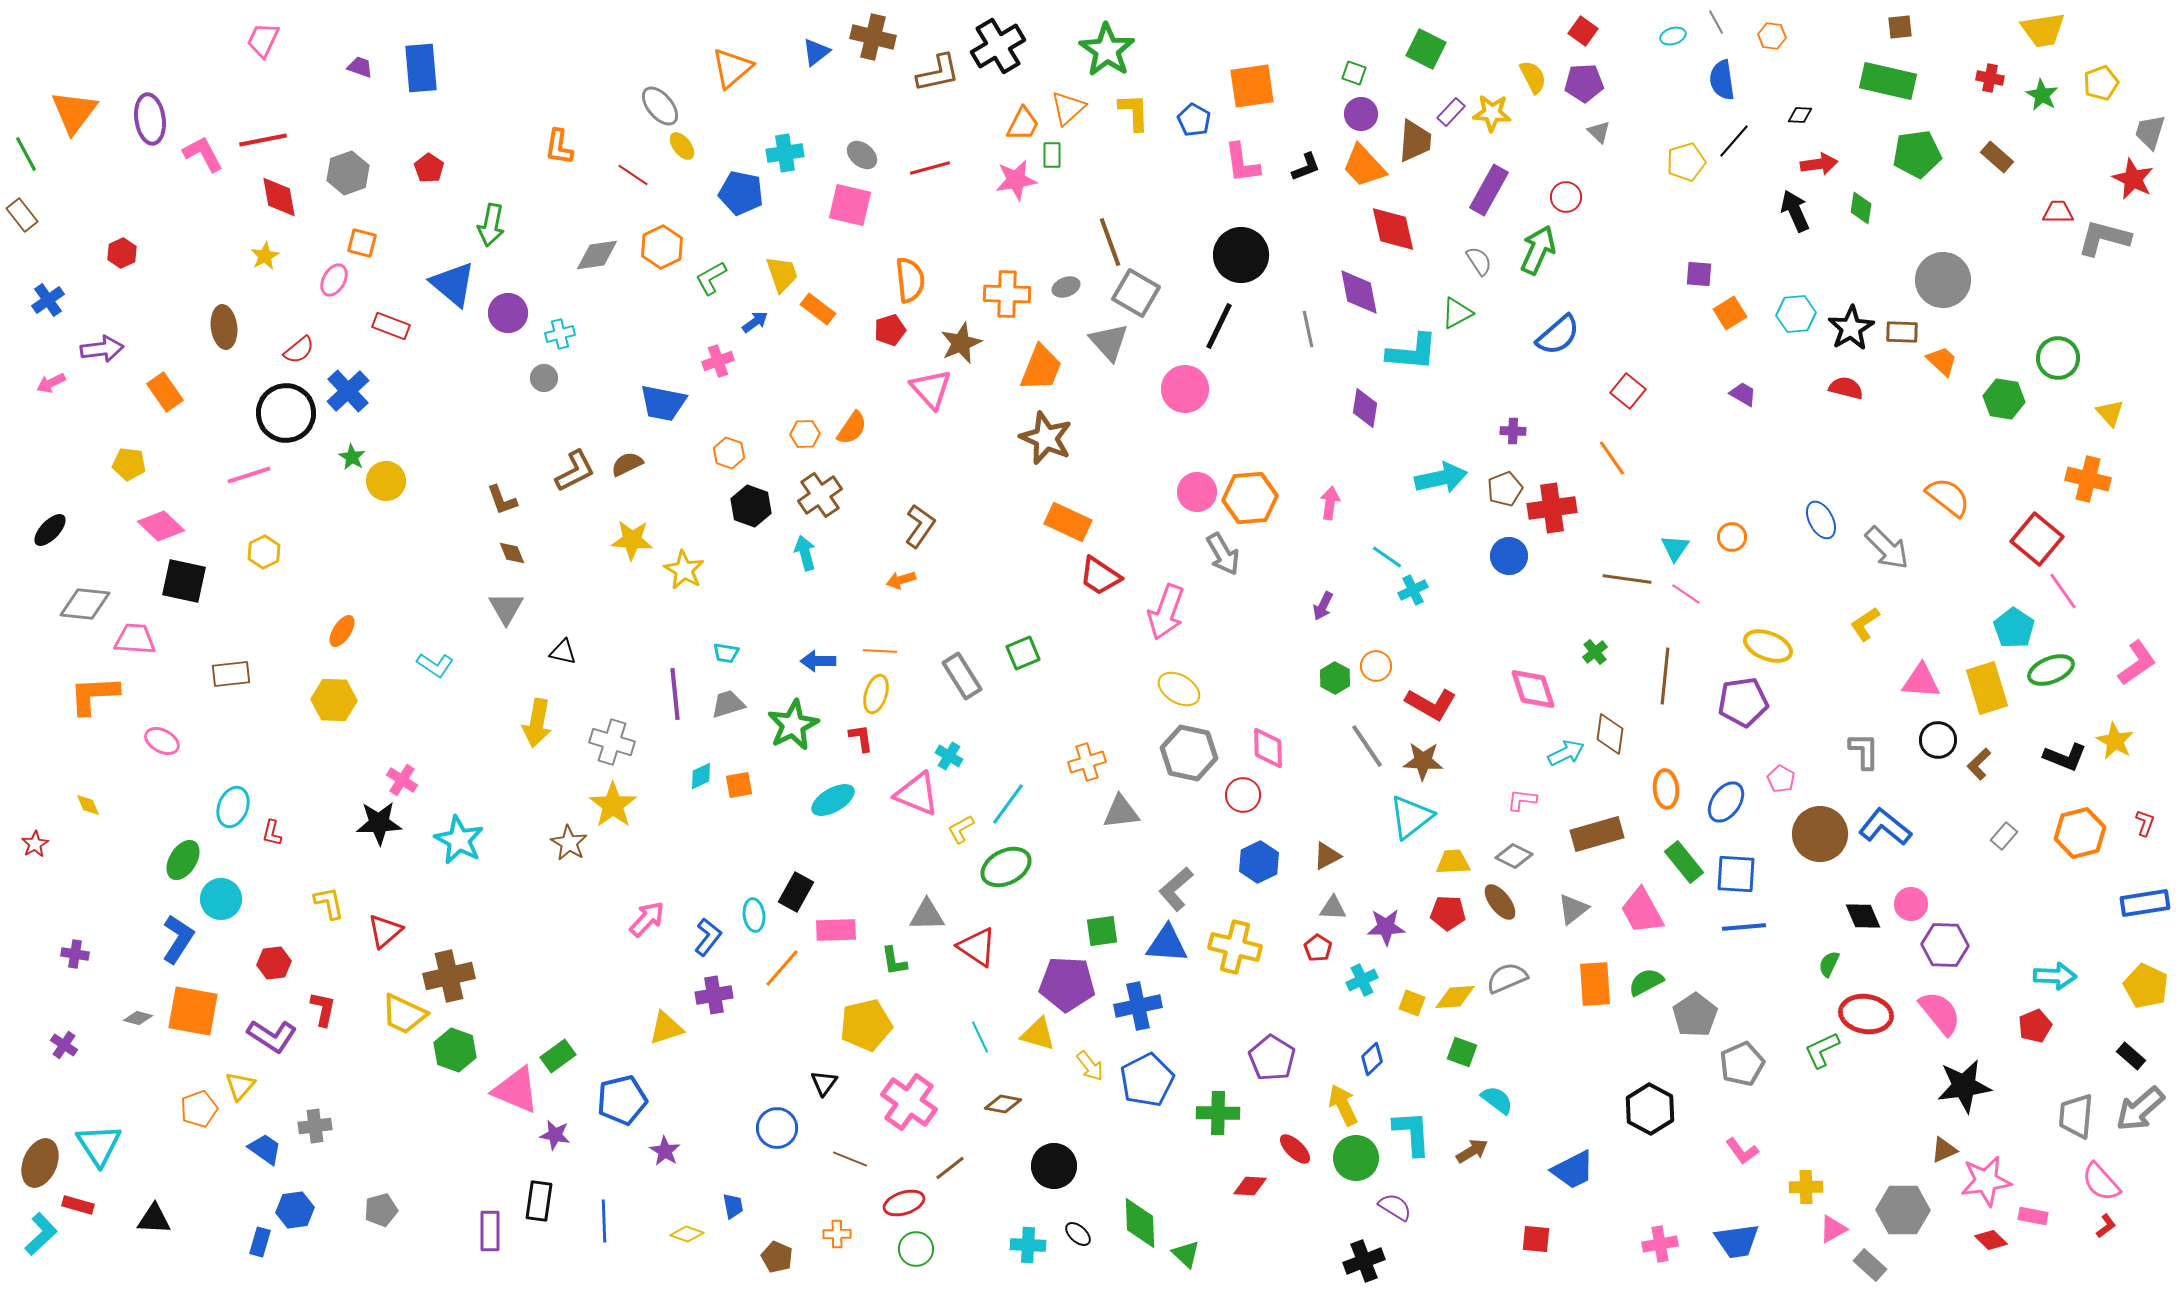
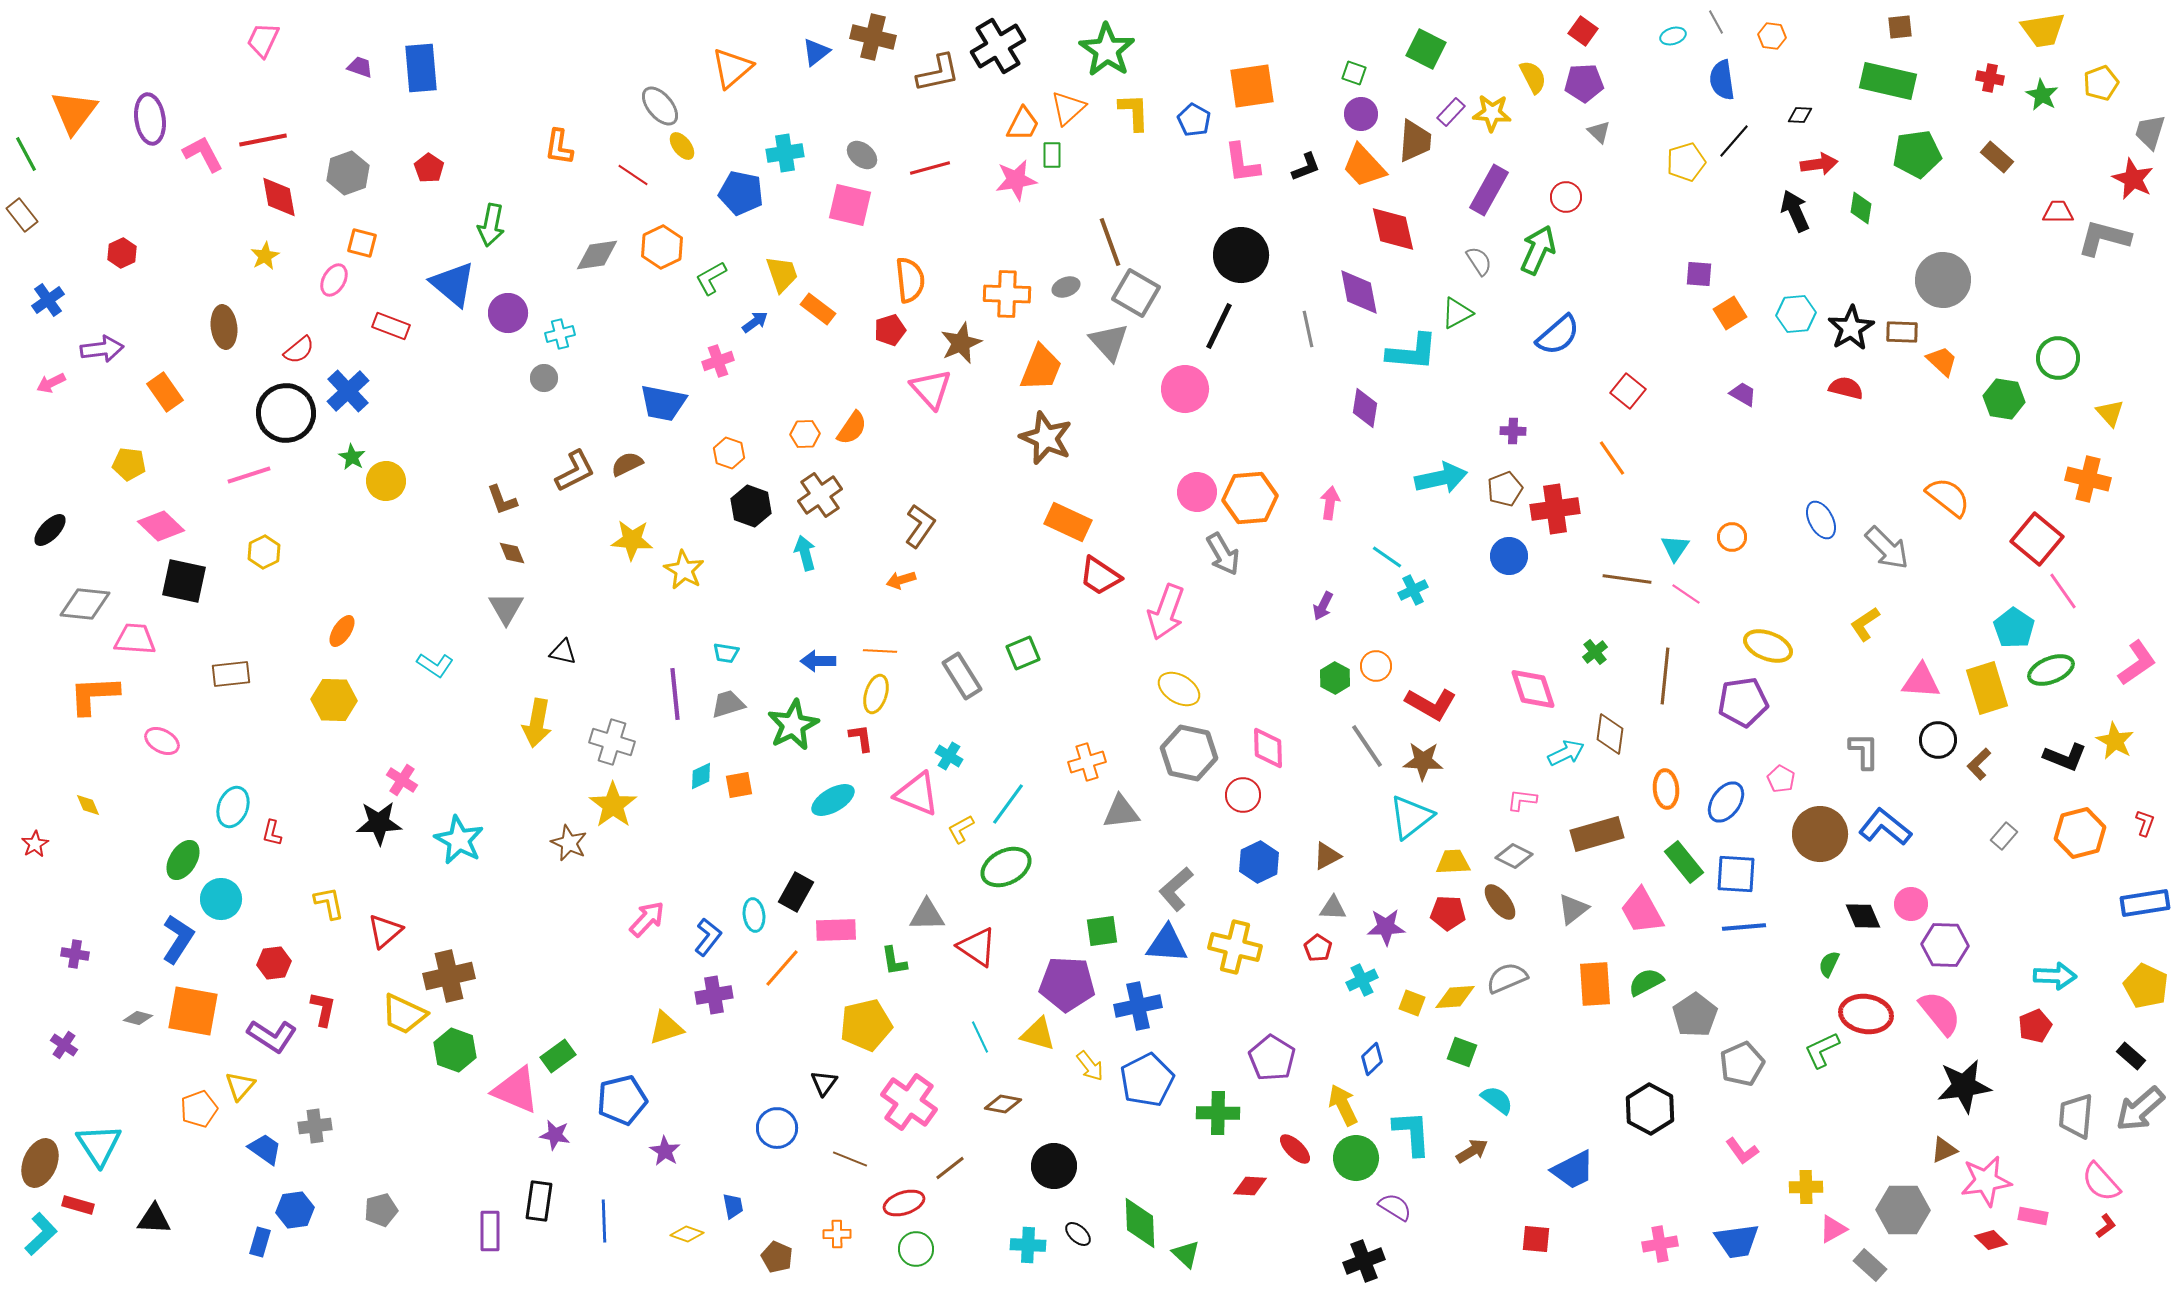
red cross at (1552, 508): moved 3 px right, 1 px down
brown star at (569, 843): rotated 6 degrees counterclockwise
